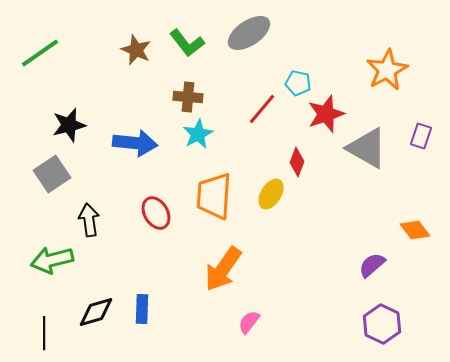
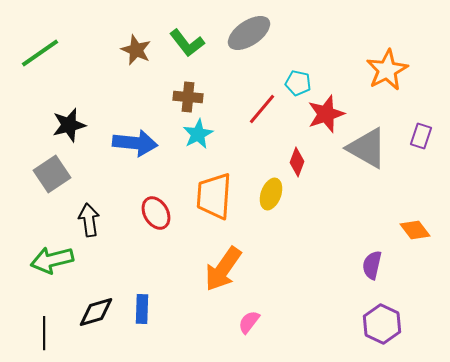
yellow ellipse: rotated 12 degrees counterclockwise
purple semicircle: rotated 36 degrees counterclockwise
